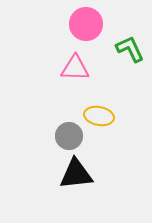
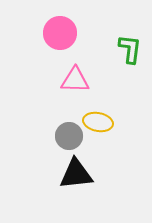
pink circle: moved 26 px left, 9 px down
green L-shape: rotated 32 degrees clockwise
pink triangle: moved 12 px down
yellow ellipse: moved 1 px left, 6 px down
